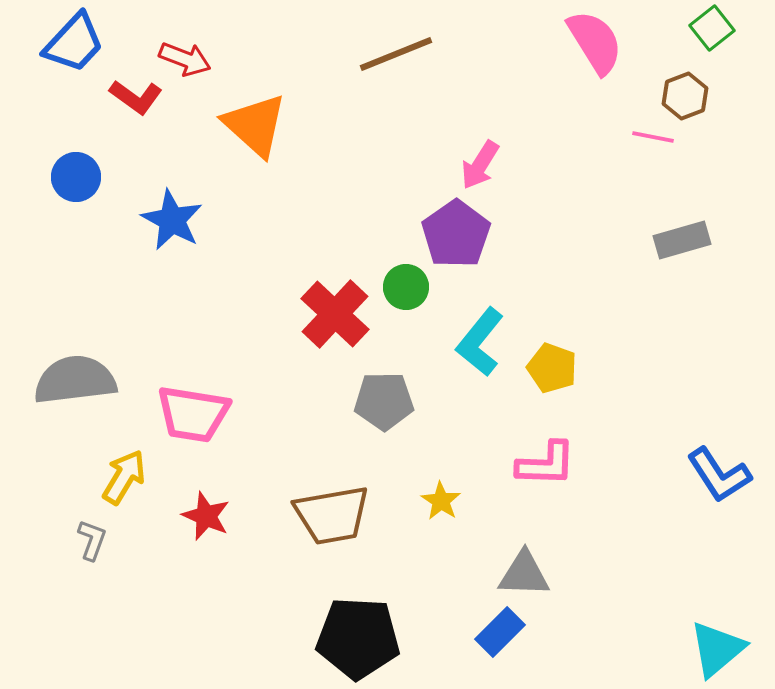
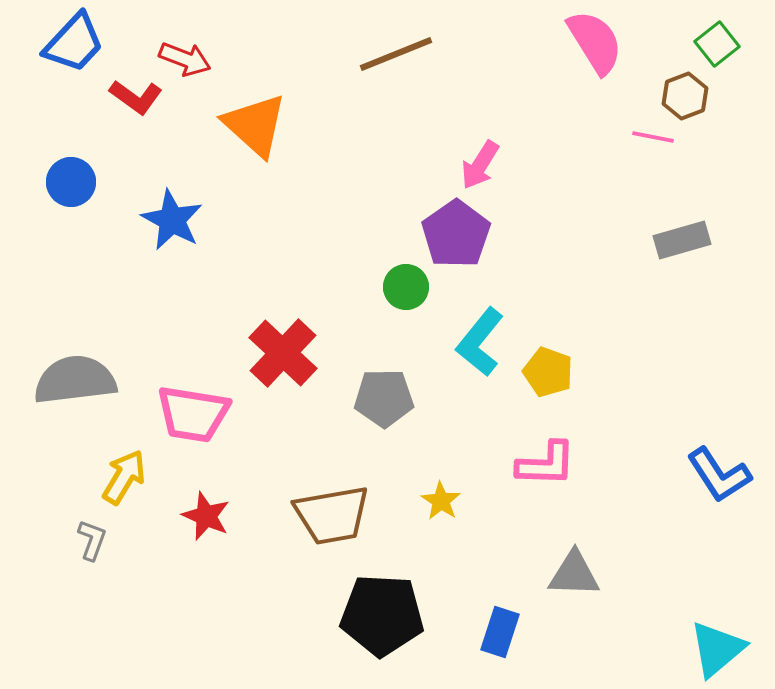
green square: moved 5 px right, 16 px down
blue circle: moved 5 px left, 5 px down
red cross: moved 52 px left, 39 px down
yellow pentagon: moved 4 px left, 4 px down
gray pentagon: moved 3 px up
gray triangle: moved 50 px right
blue rectangle: rotated 27 degrees counterclockwise
black pentagon: moved 24 px right, 23 px up
